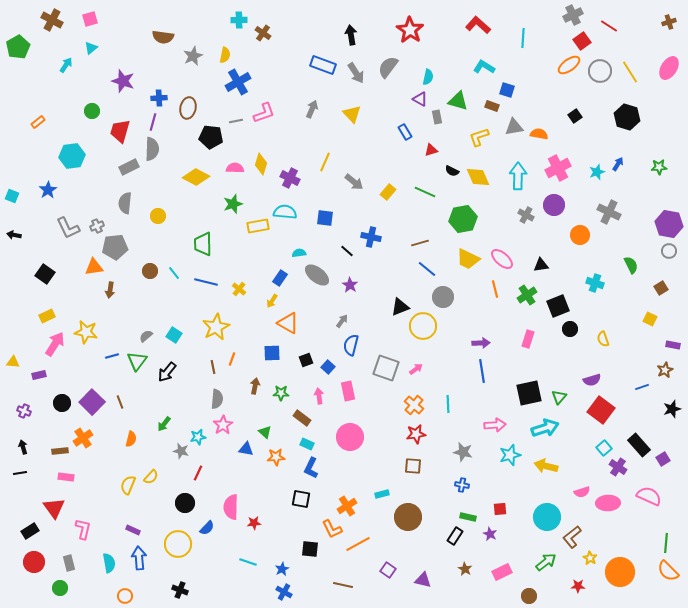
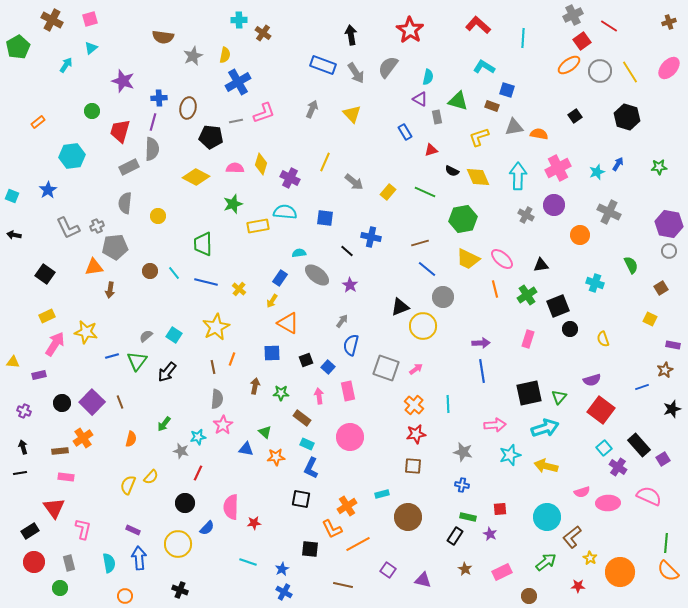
pink ellipse at (669, 68): rotated 10 degrees clockwise
